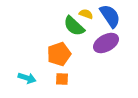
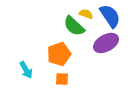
cyan arrow: moved 1 px left, 8 px up; rotated 42 degrees clockwise
